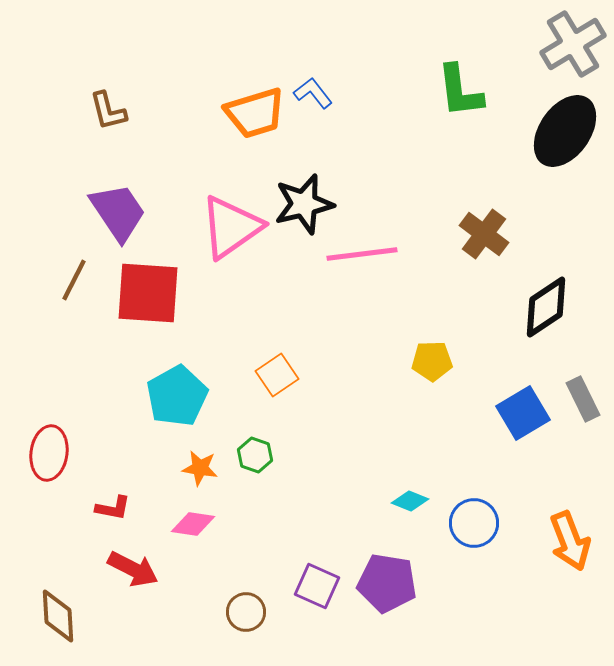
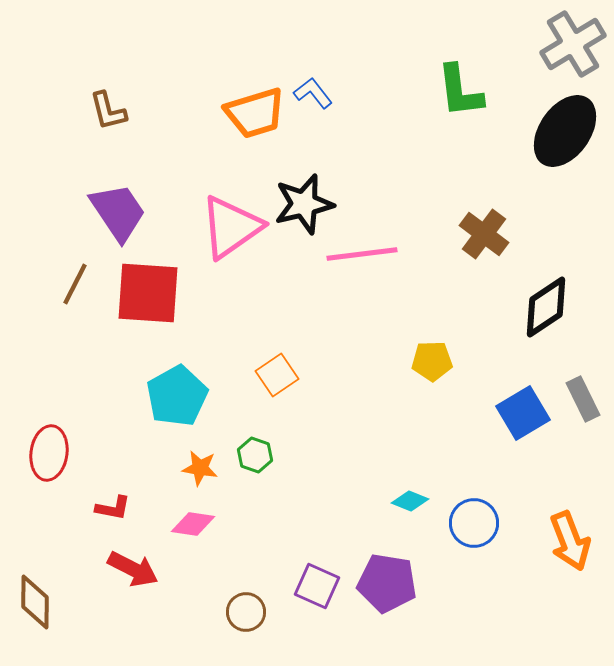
brown line: moved 1 px right, 4 px down
brown diamond: moved 23 px left, 14 px up; rotated 4 degrees clockwise
